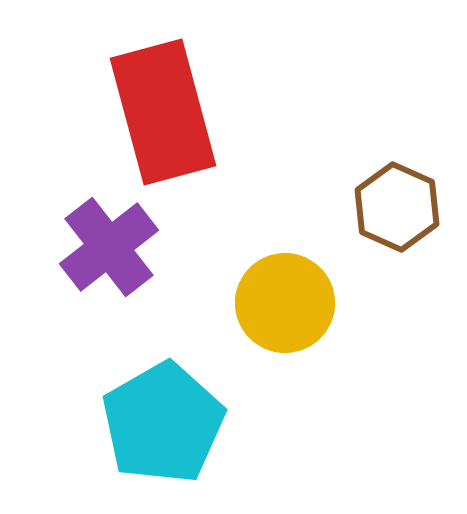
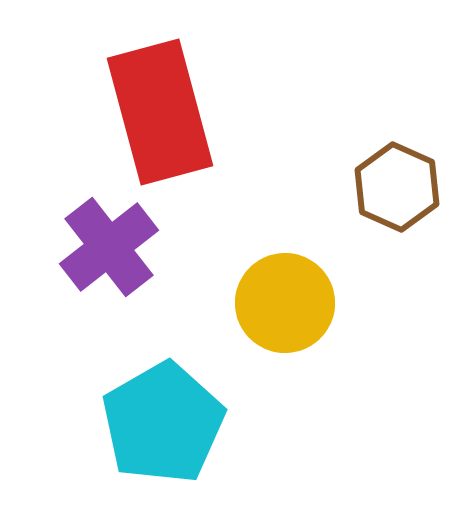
red rectangle: moved 3 px left
brown hexagon: moved 20 px up
